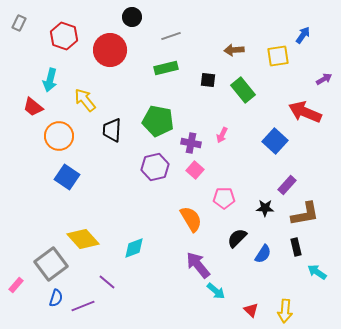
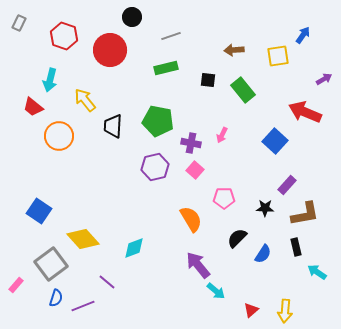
black trapezoid at (112, 130): moved 1 px right, 4 px up
blue square at (67, 177): moved 28 px left, 34 px down
red triangle at (251, 310): rotated 35 degrees clockwise
